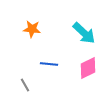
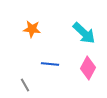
blue line: moved 1 px right
pink diamond: rotated 35 degrees counterclockwise
